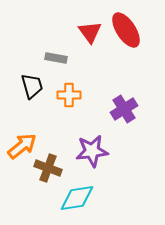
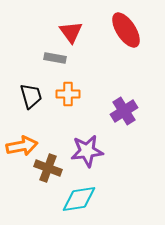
red triangle: moved 19 px left
gray rectangle: moved 1 px left
black trapezoid: moved 1 px left, 10 px down
orange cross: moved 1 px left, 1 px up
purple cross: moved 2 px down
orange arrow: rotated 28 degrees clockwise
purple star: moved 5 px left
cyan diamond: moved 2 px right, 1 px down
